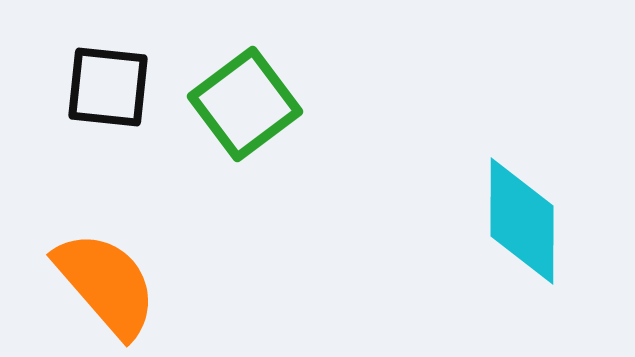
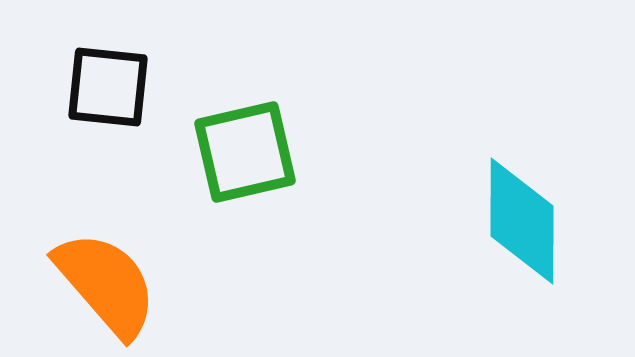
green square: moved 48 px down; rotated 24 degrees clockwise
